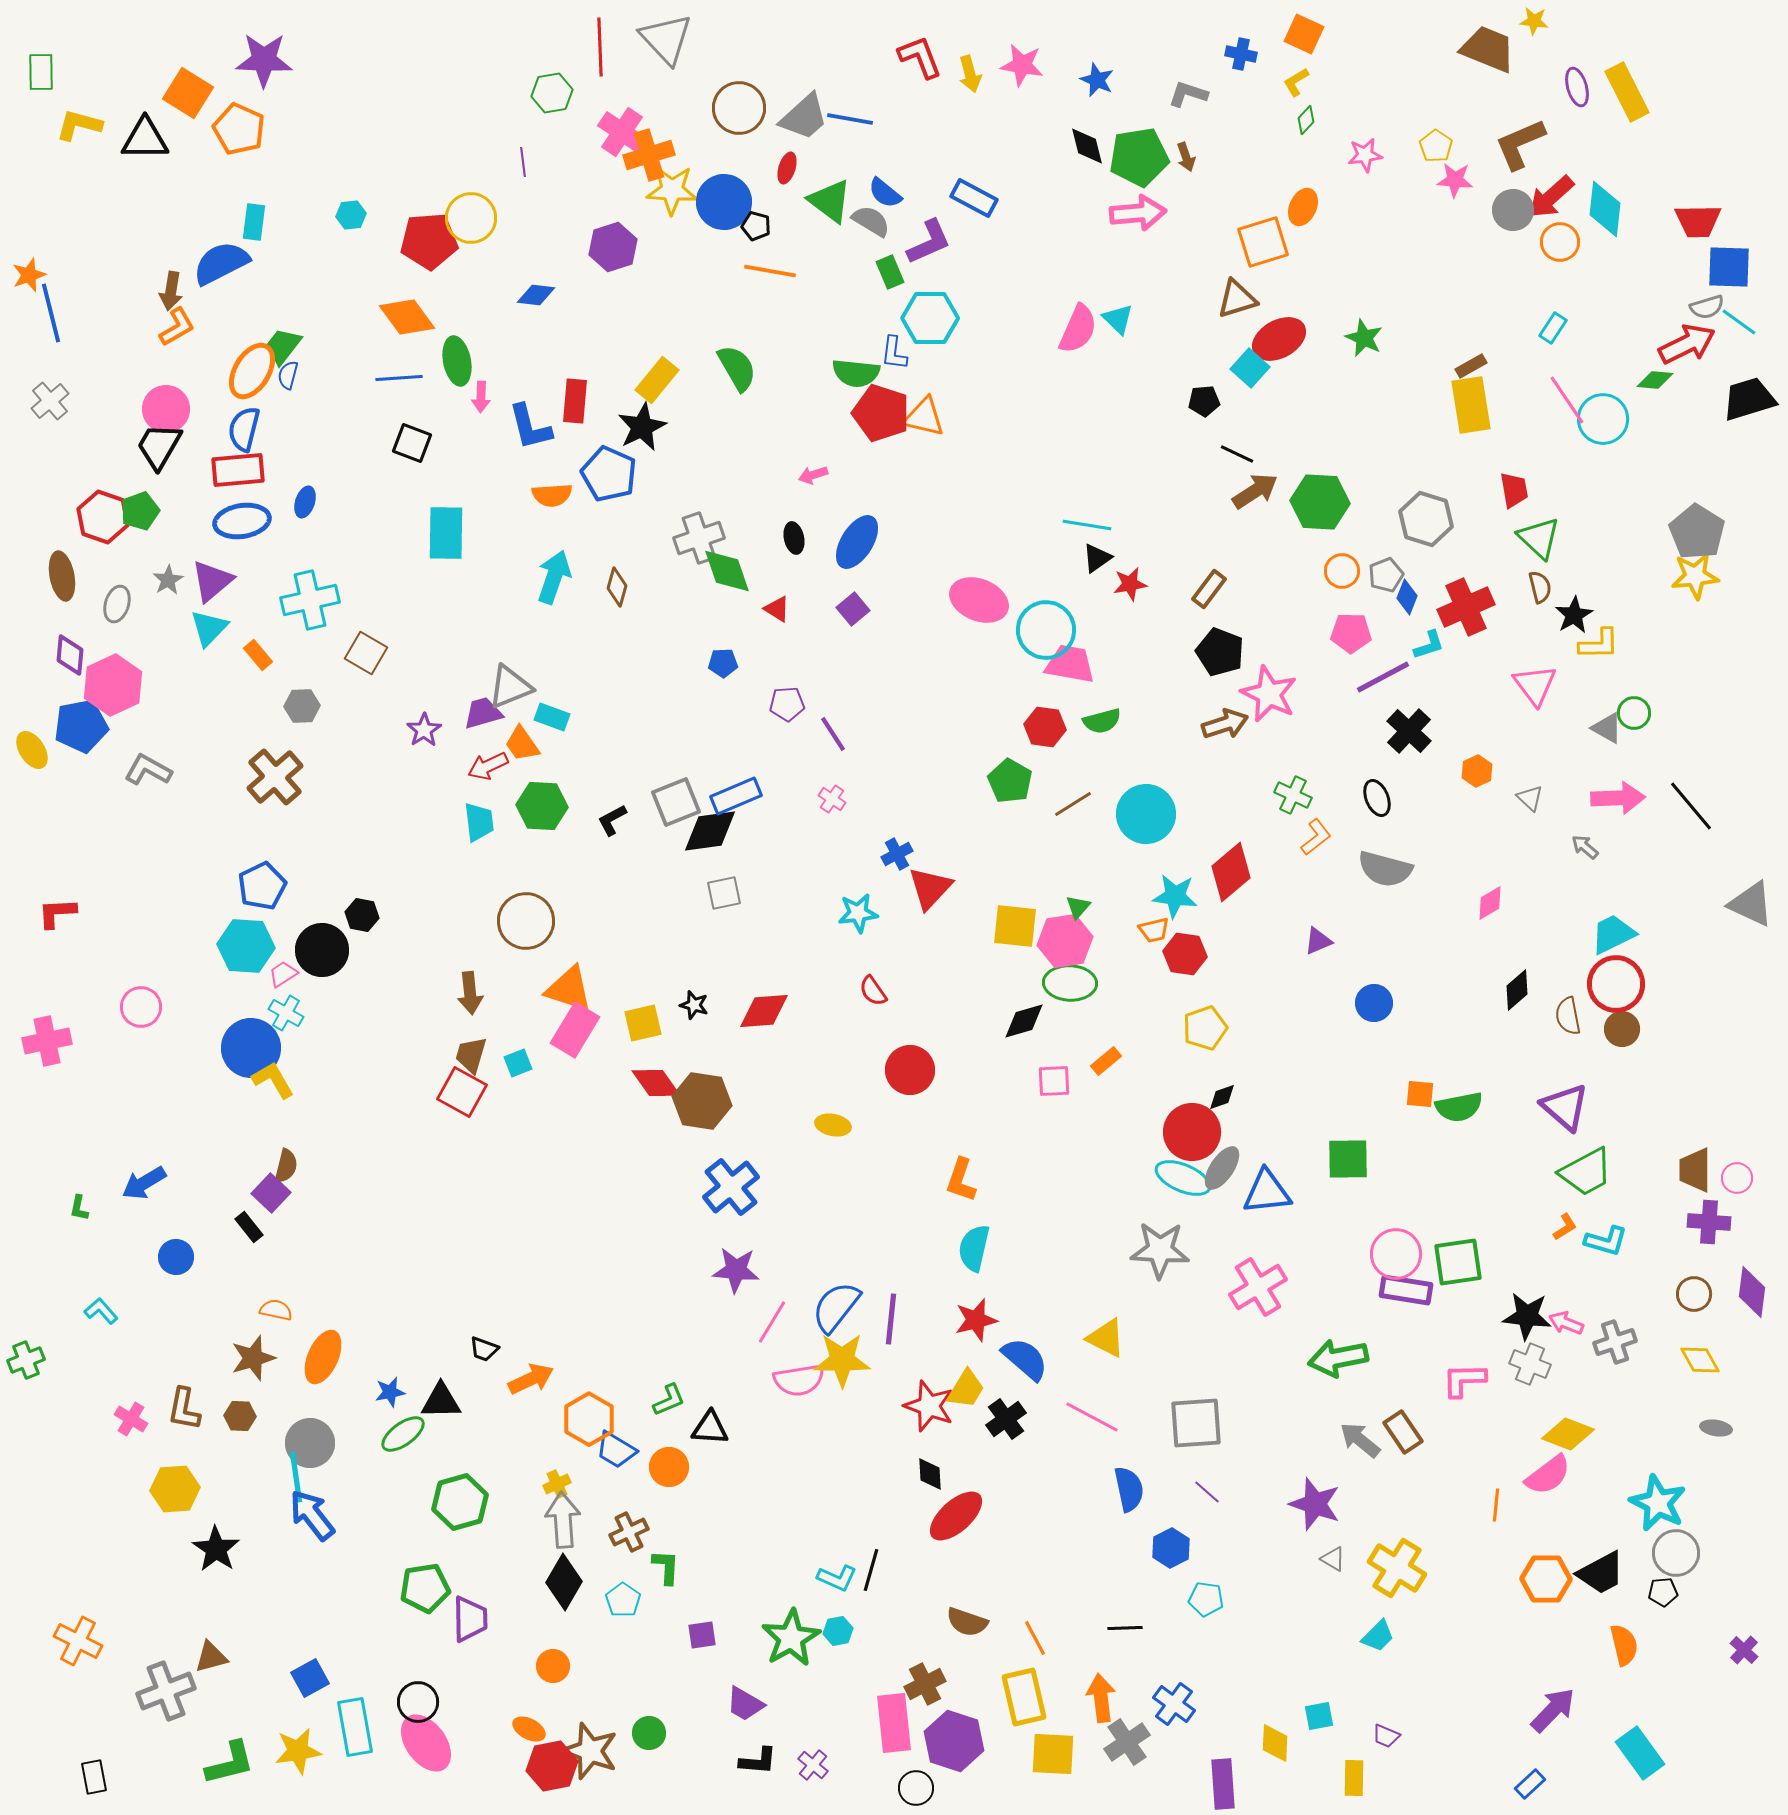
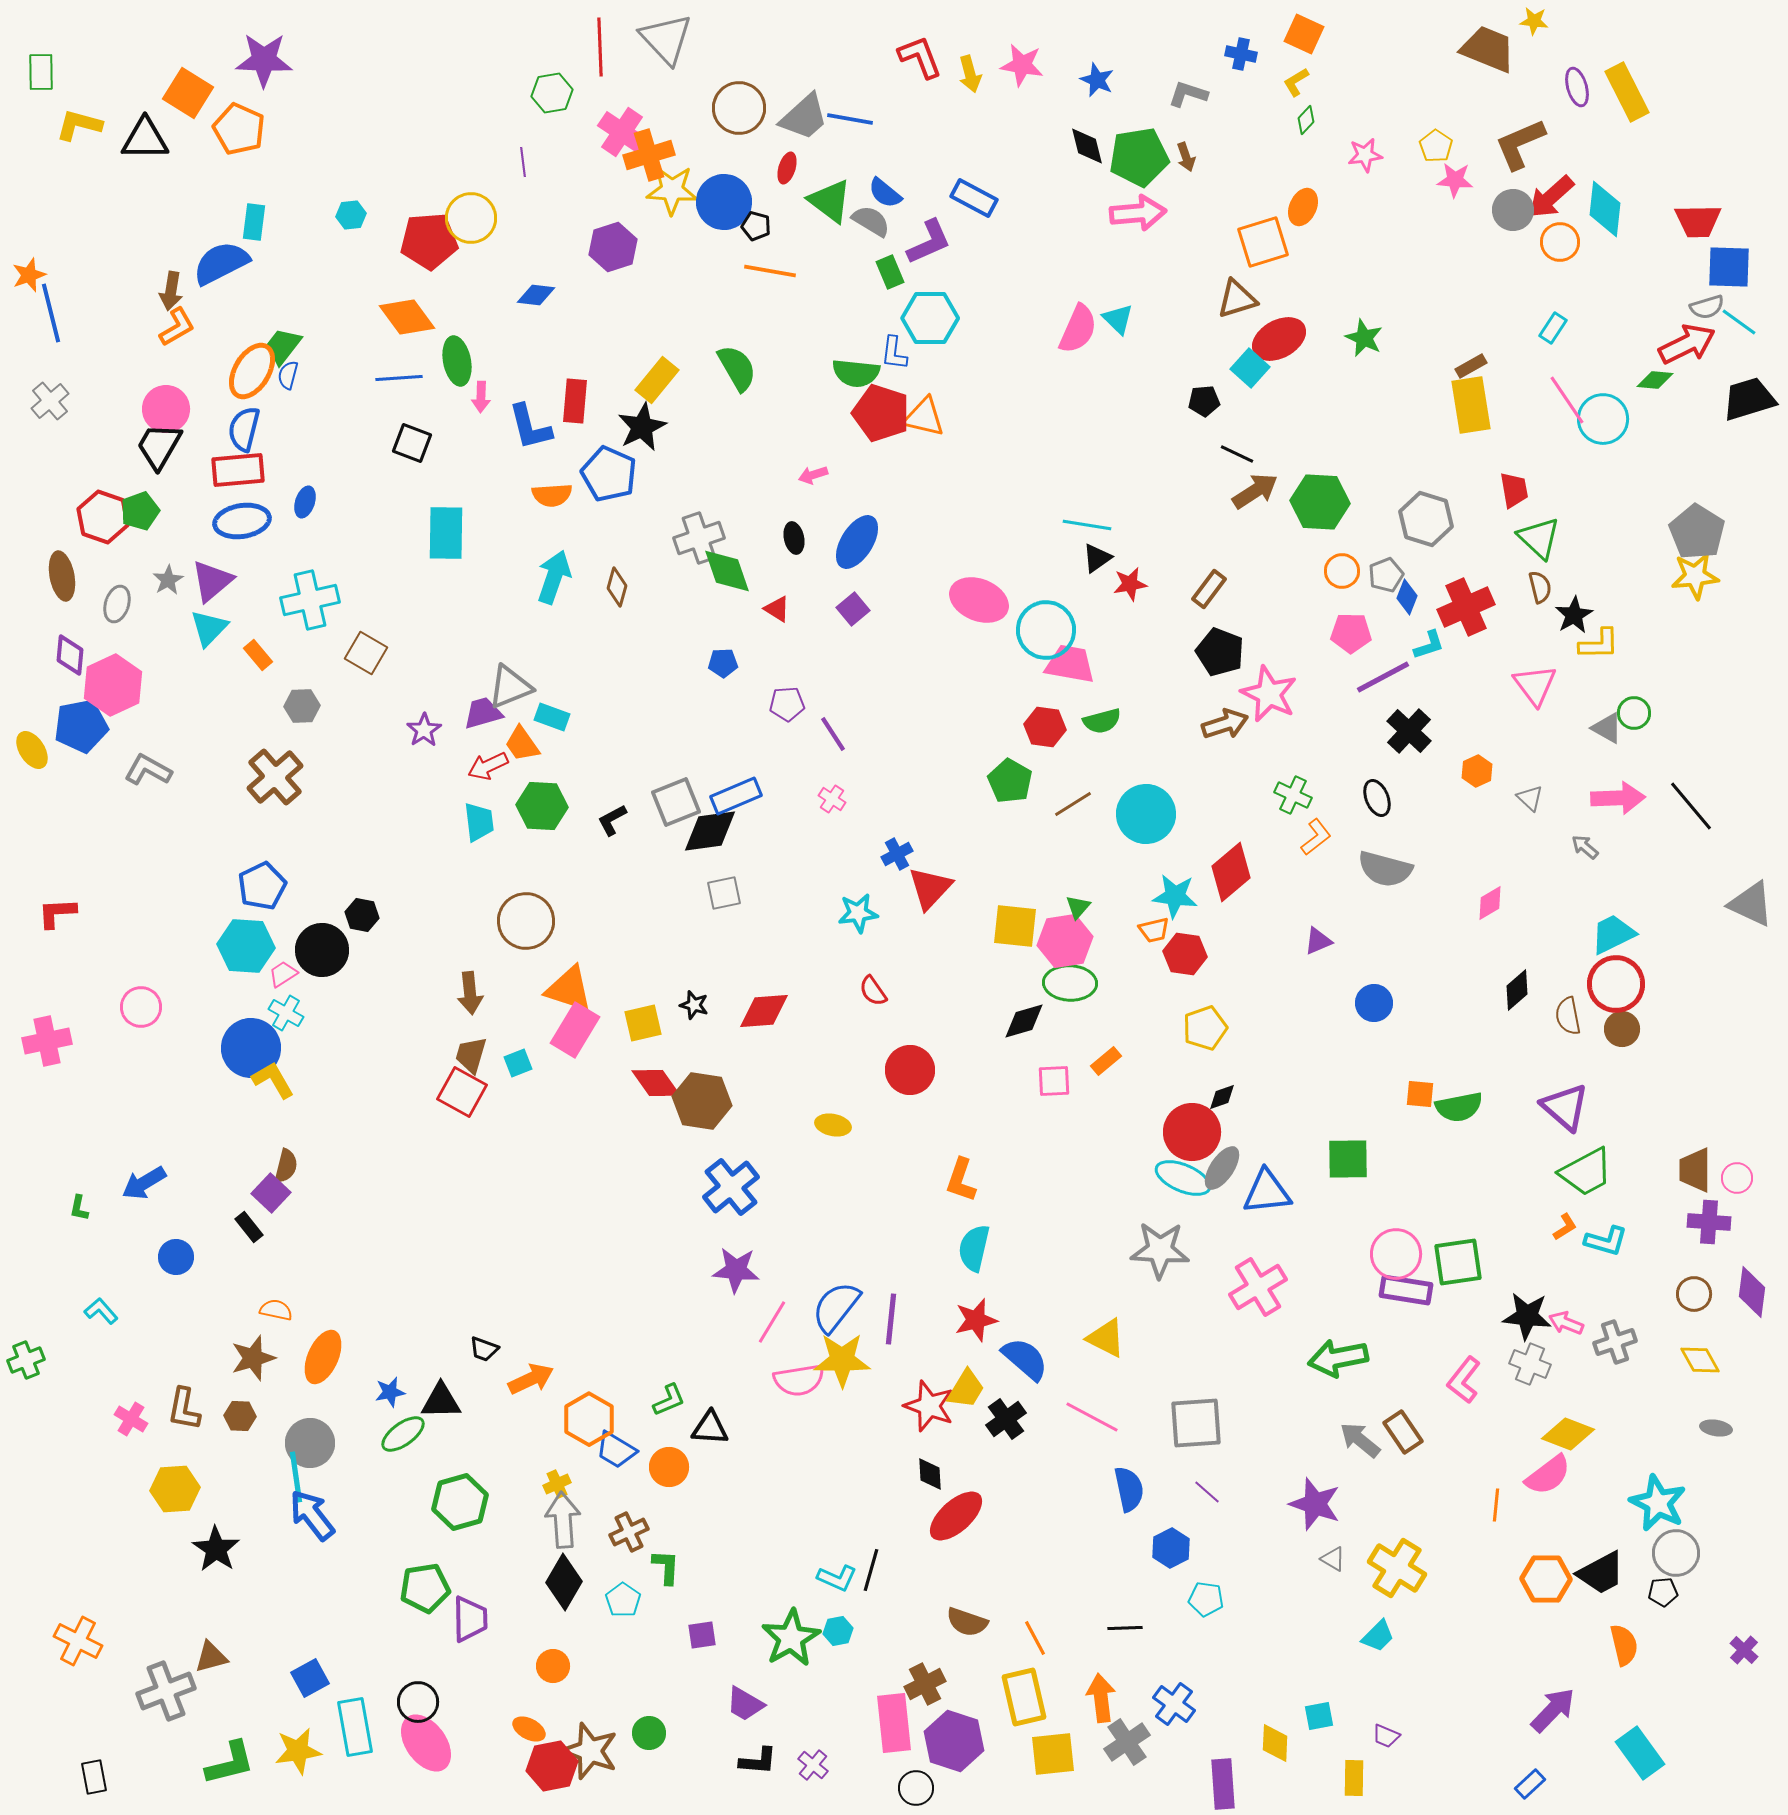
pink L-shape at (1464, 1380): rotated 51 degrees counterclockwise
yellow square at (1053, 1754): rotated 9 degrees counterclockwise
